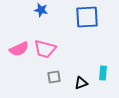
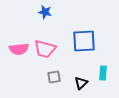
blue star: moved 4 px right, 2 px down
blue square: moved 3 px left, 24 px down
pink semicircle: rotated 18 degrees clockwise
black triangle: rotated 24 degrees counterclockwise
